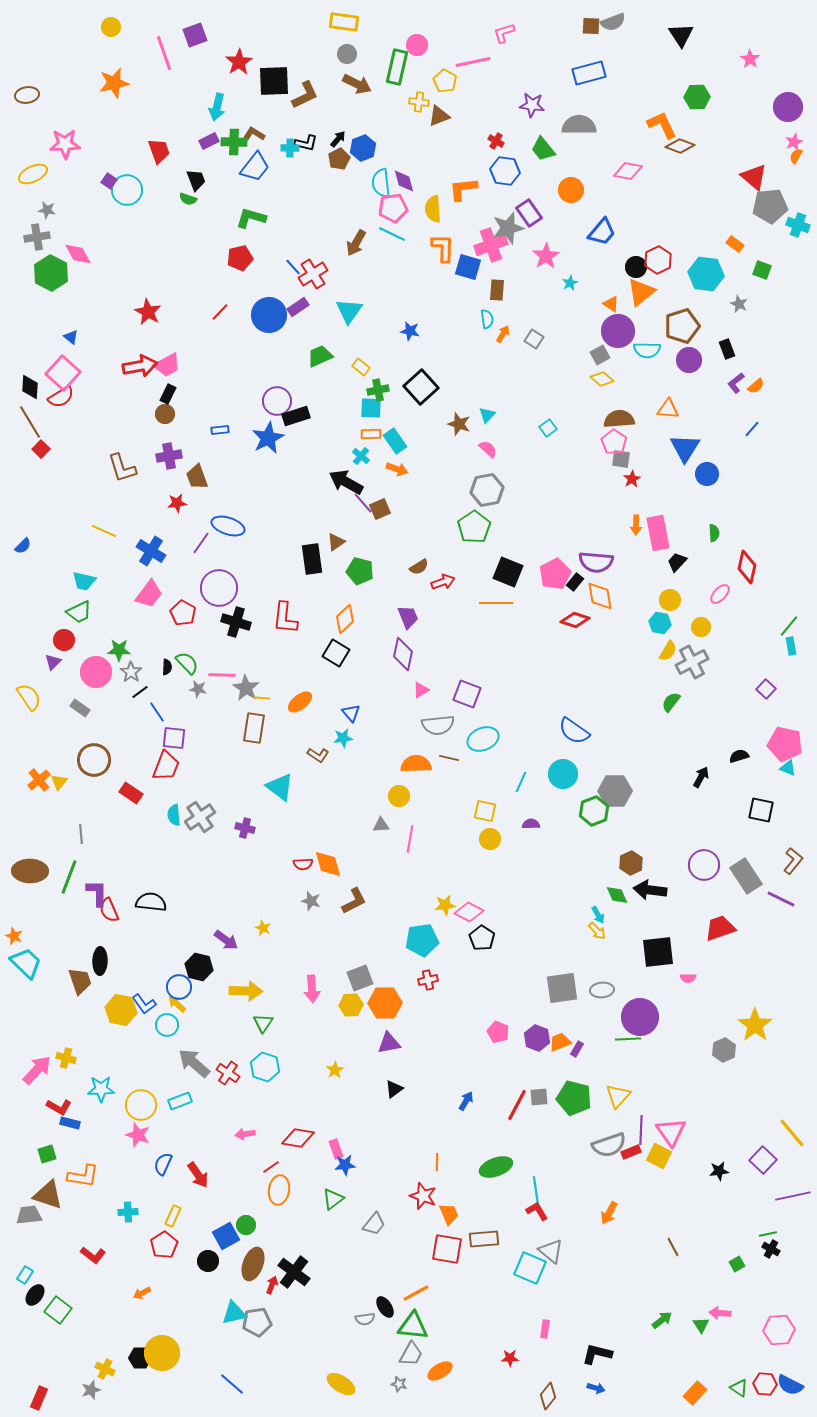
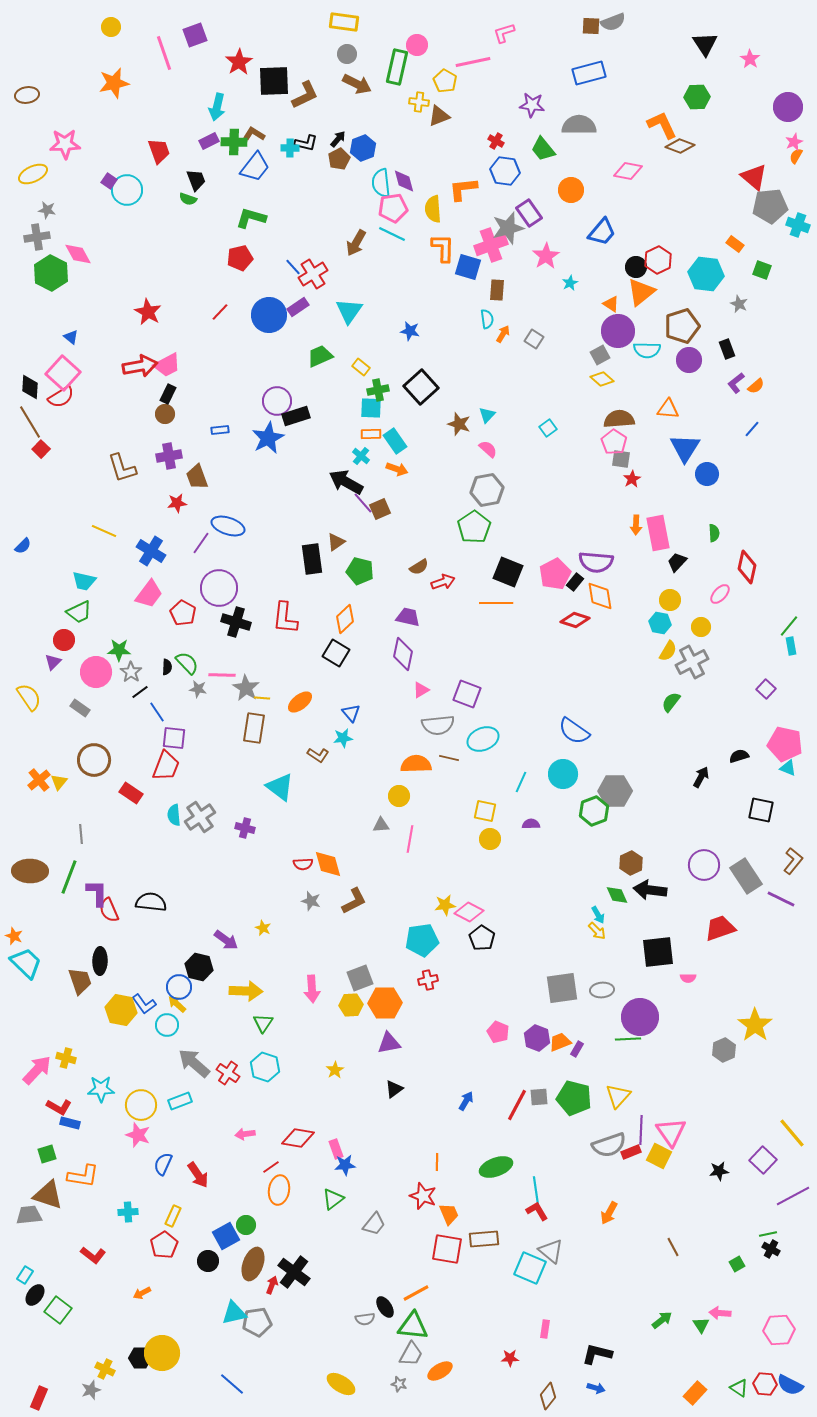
black triangle at (681, 35): moved 24 px right, 9 px down
purple trapezoid at (408, 617): rotated 55 degrees counterclockwise
purple line at (793, 1196): rotated 16 degrees counterclockwise
